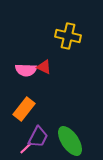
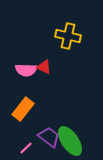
orange rectangle: moved 1 px left
purple trapezoid: moved 11 px right; rotated 80 degrees counterclockwise
